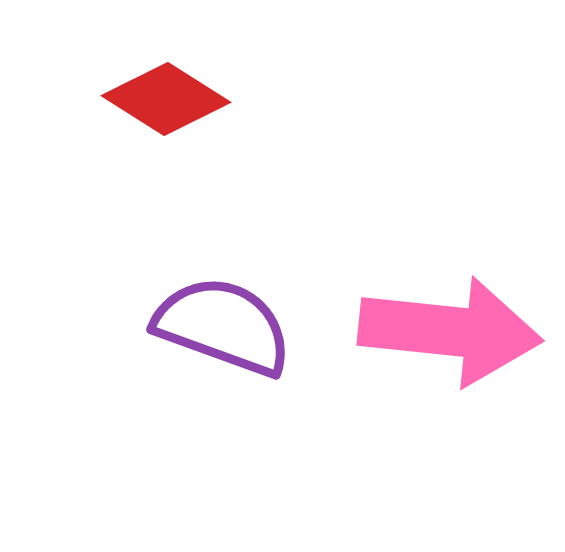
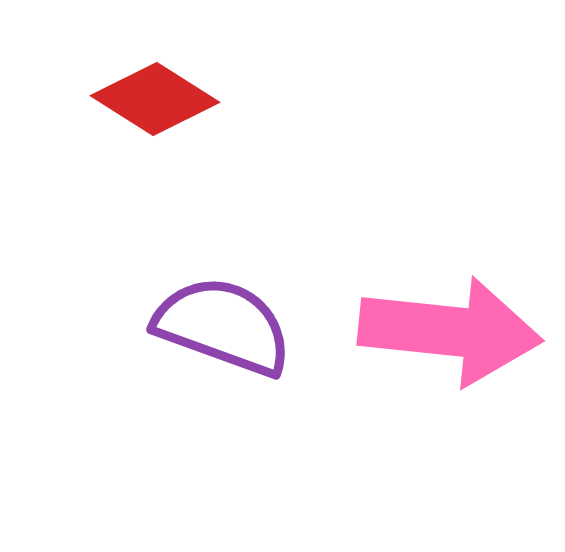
red diamond: moved 11 px left
